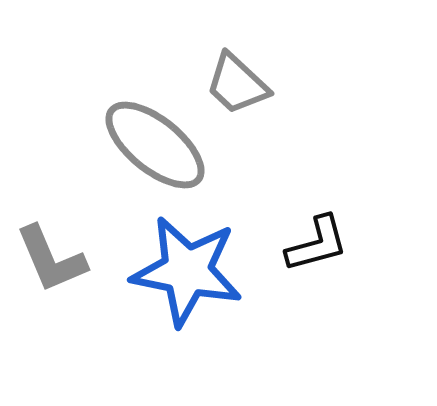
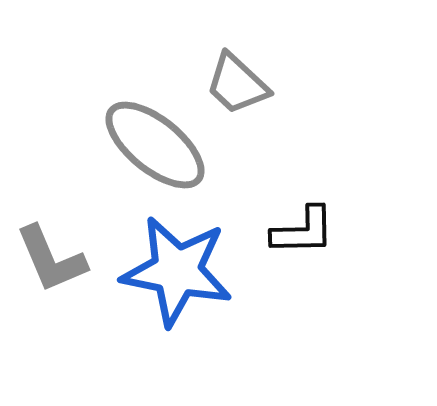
black L-shape: moved 14 px left, 13 px up; rotated 14 degrees clockwise
blue star: moved 10 px left
